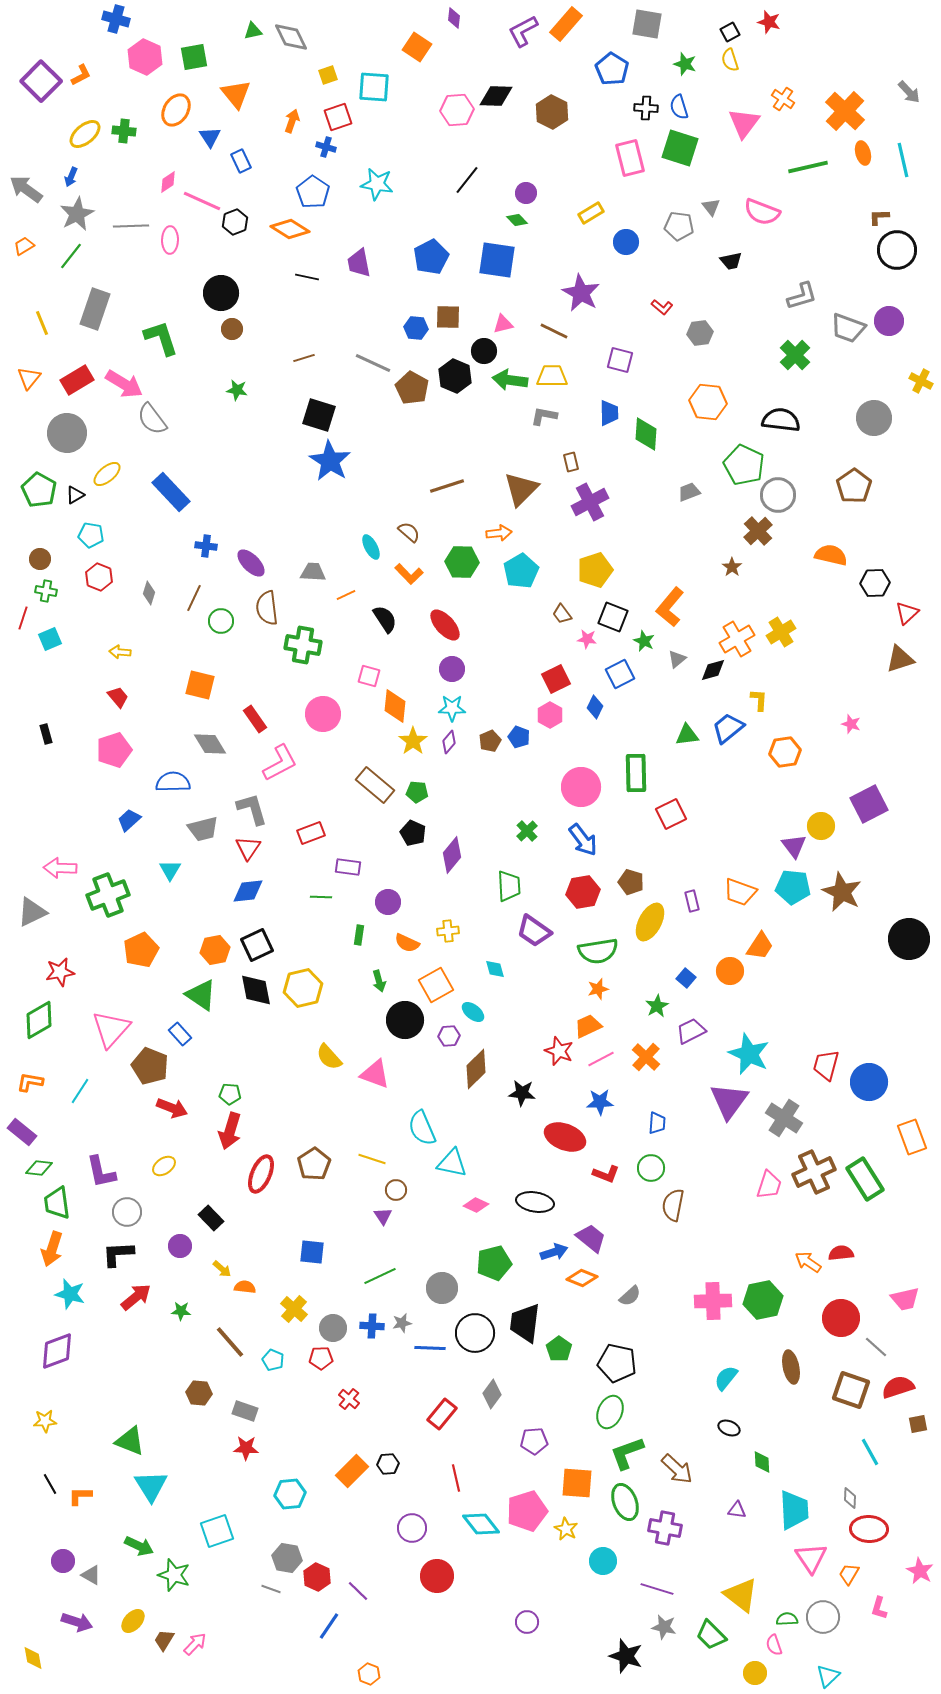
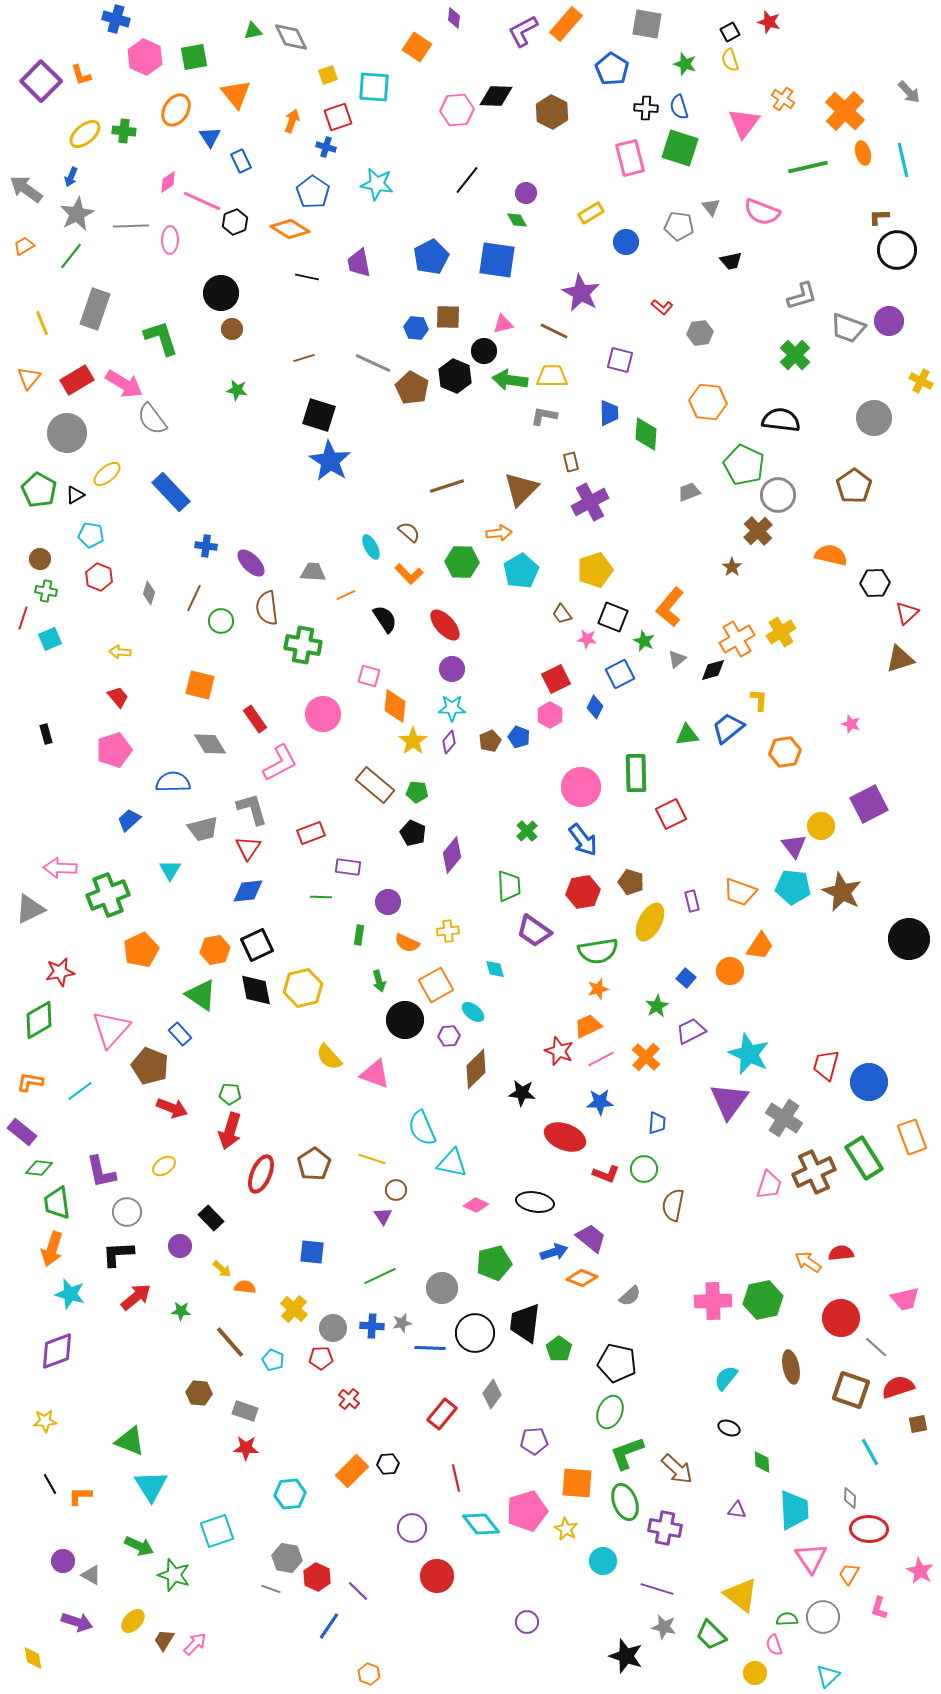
orange L-shape at (81, 75): rotated 100 degrees clockwise
green diamond at (517, 220): rotated 15 degrees clockwise
gray triangle at (32, 912): moved 2 px left, 3 px up
cyan line at (80, 1091): rotated 20 degrees clockwise
green circle at (651, 1168): moved 7 px left, 1 px down
green rectangle at (865, 1179): moved 1 px left, 21 px up
